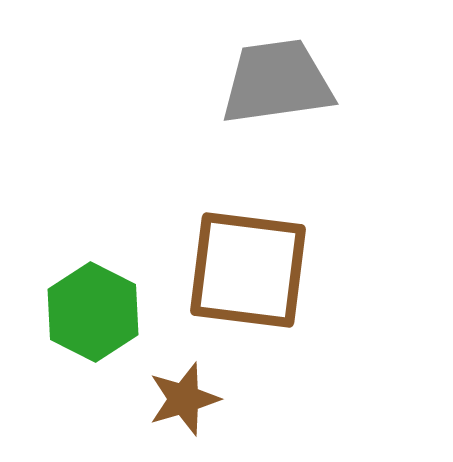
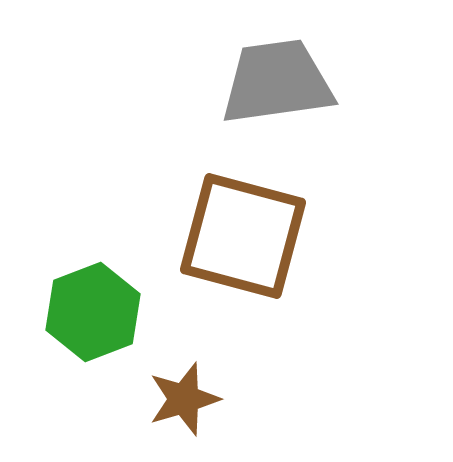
brown square: moved 5 px left, 34 px up; rotated 8 degrees clockwise
green hexagon: rotated 12 degrees clockwise
